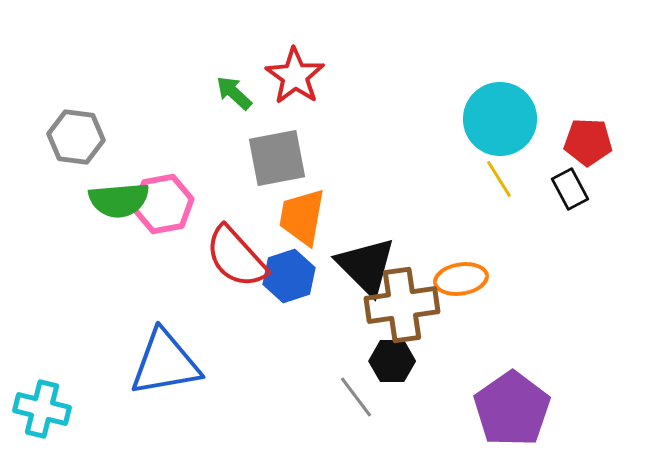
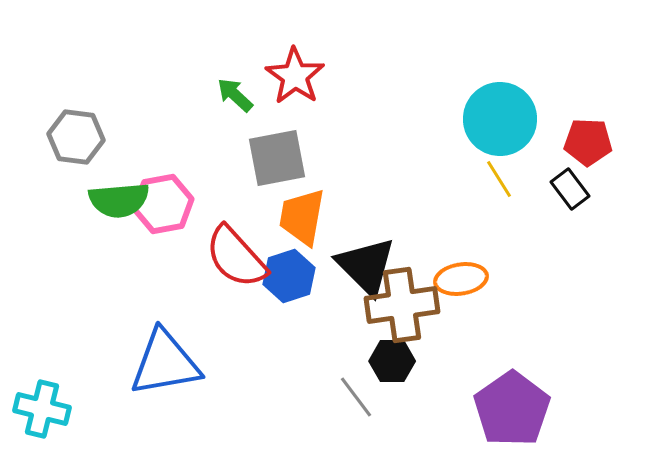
green arrow: moved 1 px right, 2 px down
black rectangle: rotated 9 degrees counterclockwise
